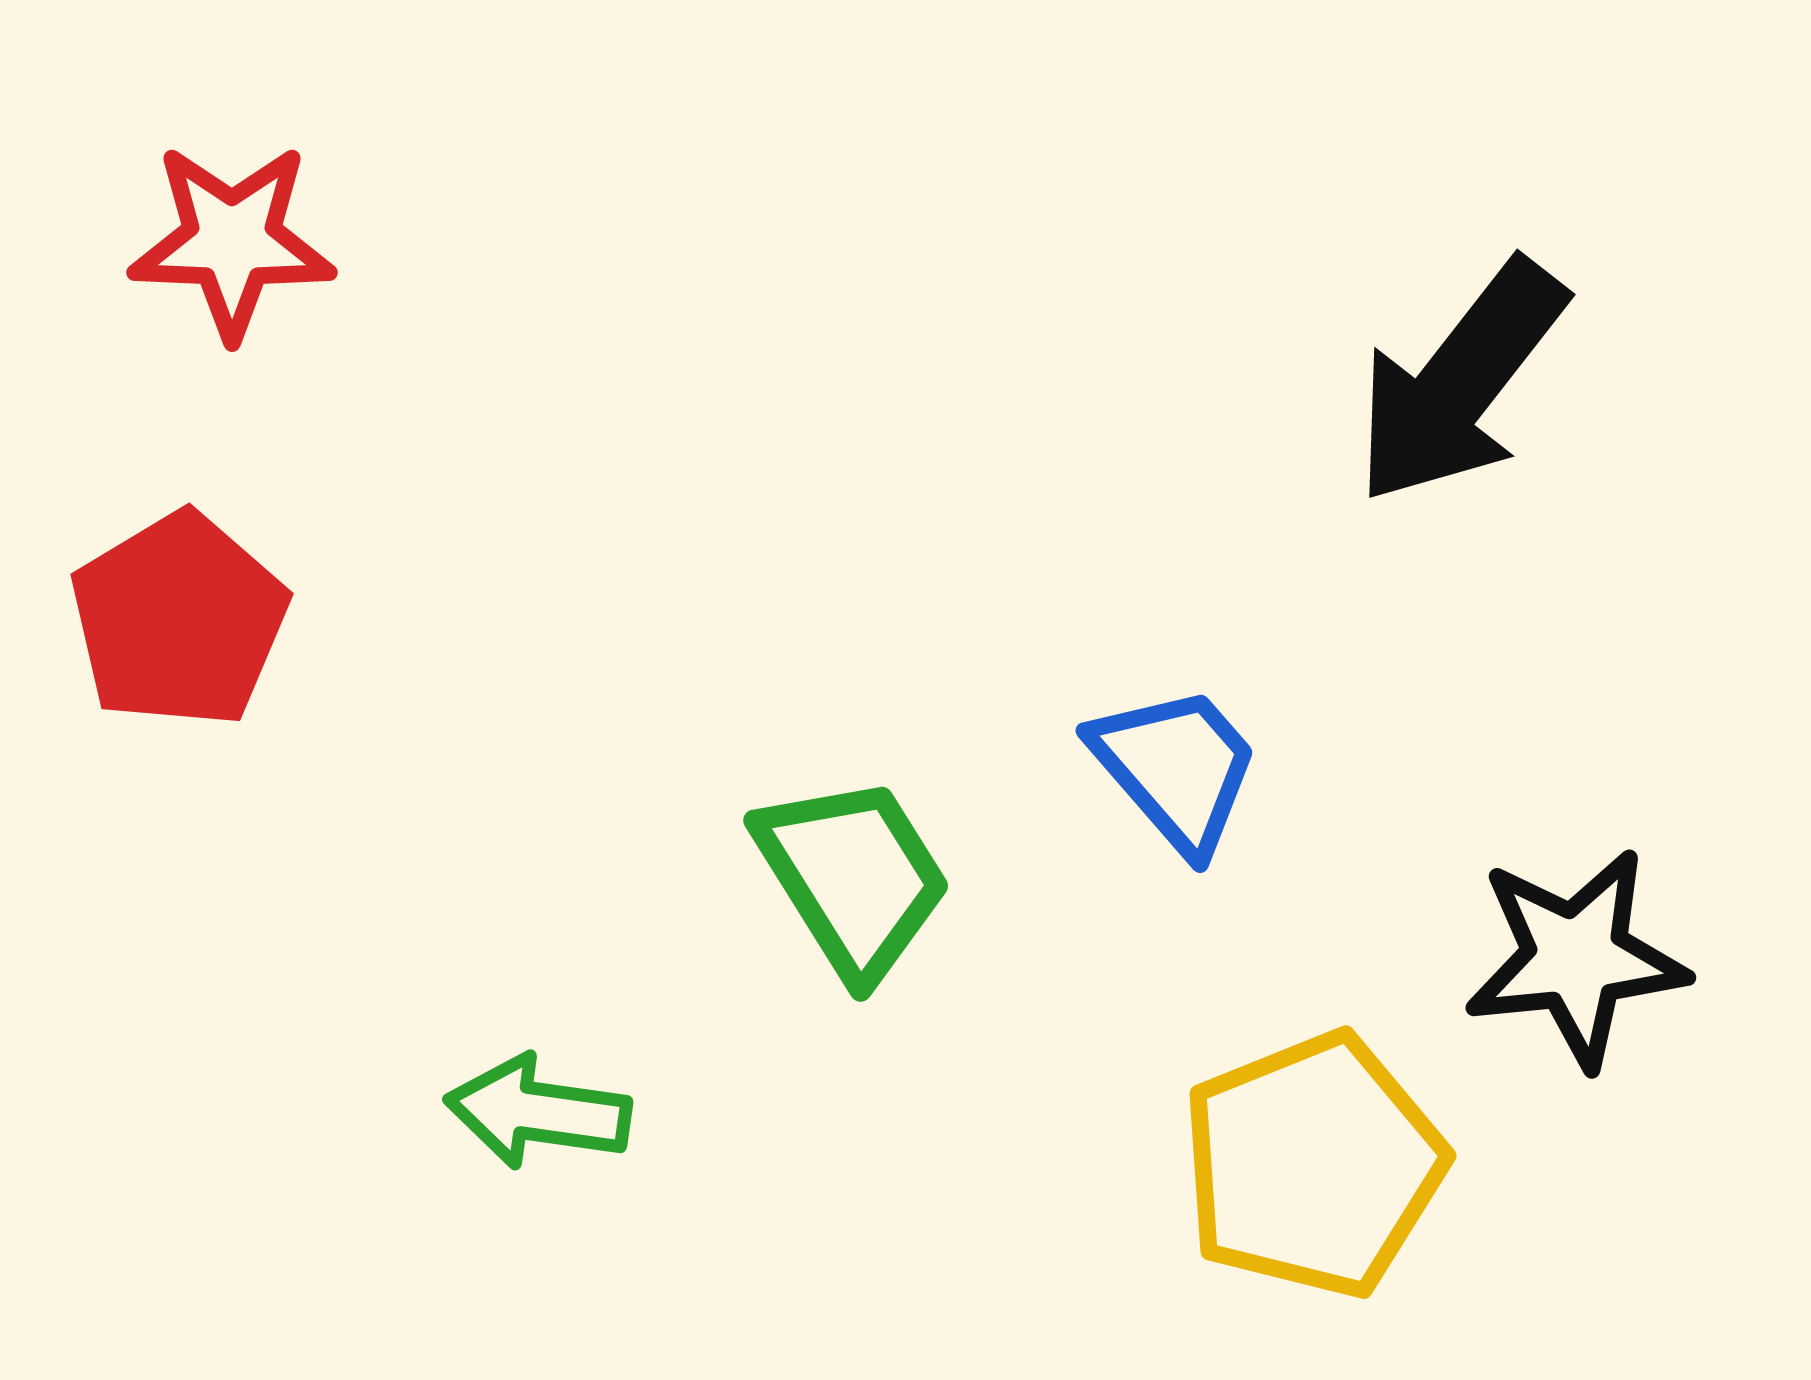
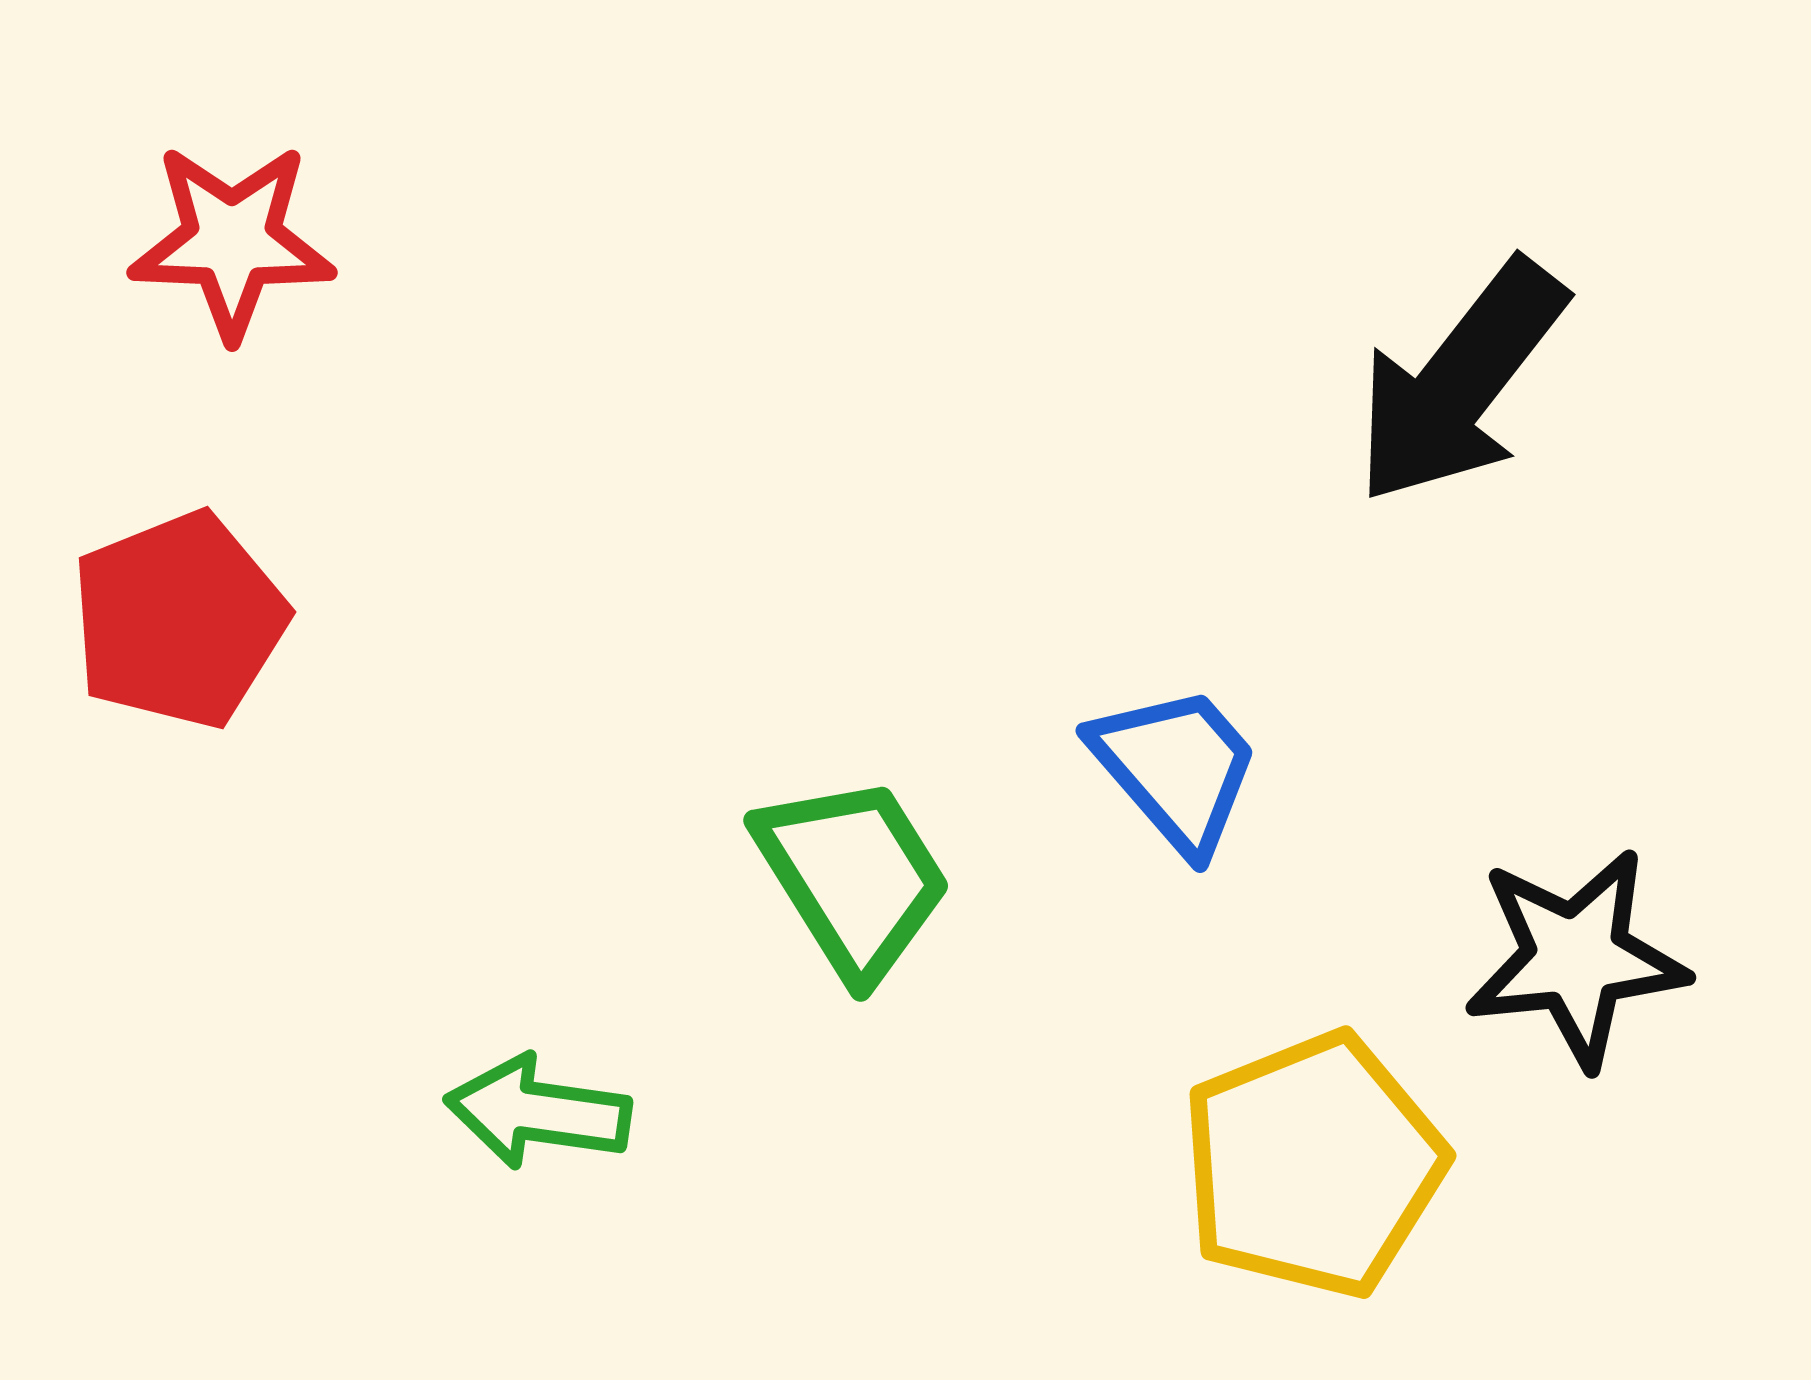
red pentagon: rotated 9 degrees clockwise
